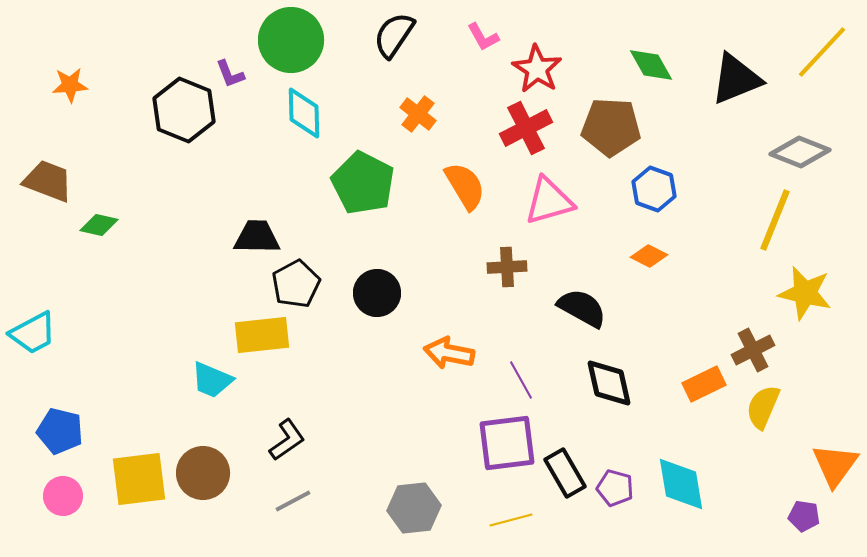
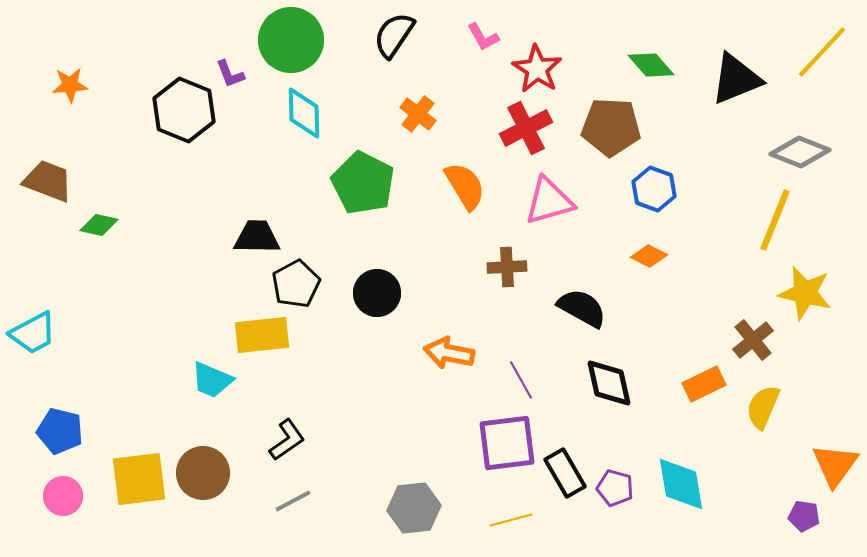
green diamond at (651, 65): rotated 12 degrees counterclockwise
brown cross at (753, 350): moved 10 px up; rotated 12 degrees counterclockwise
